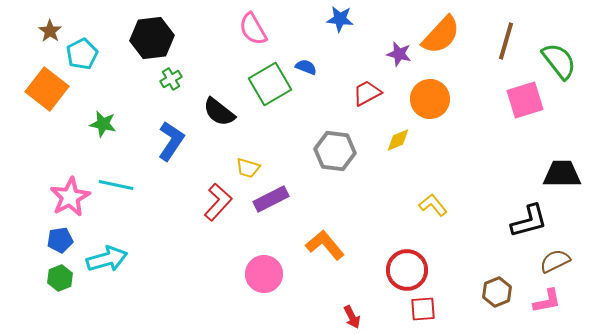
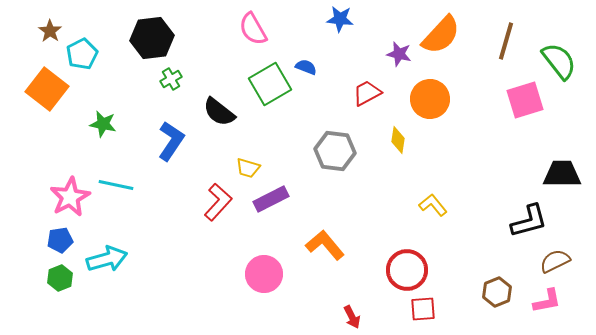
yellow diamond: rotated 60 degrees counterclockwise
